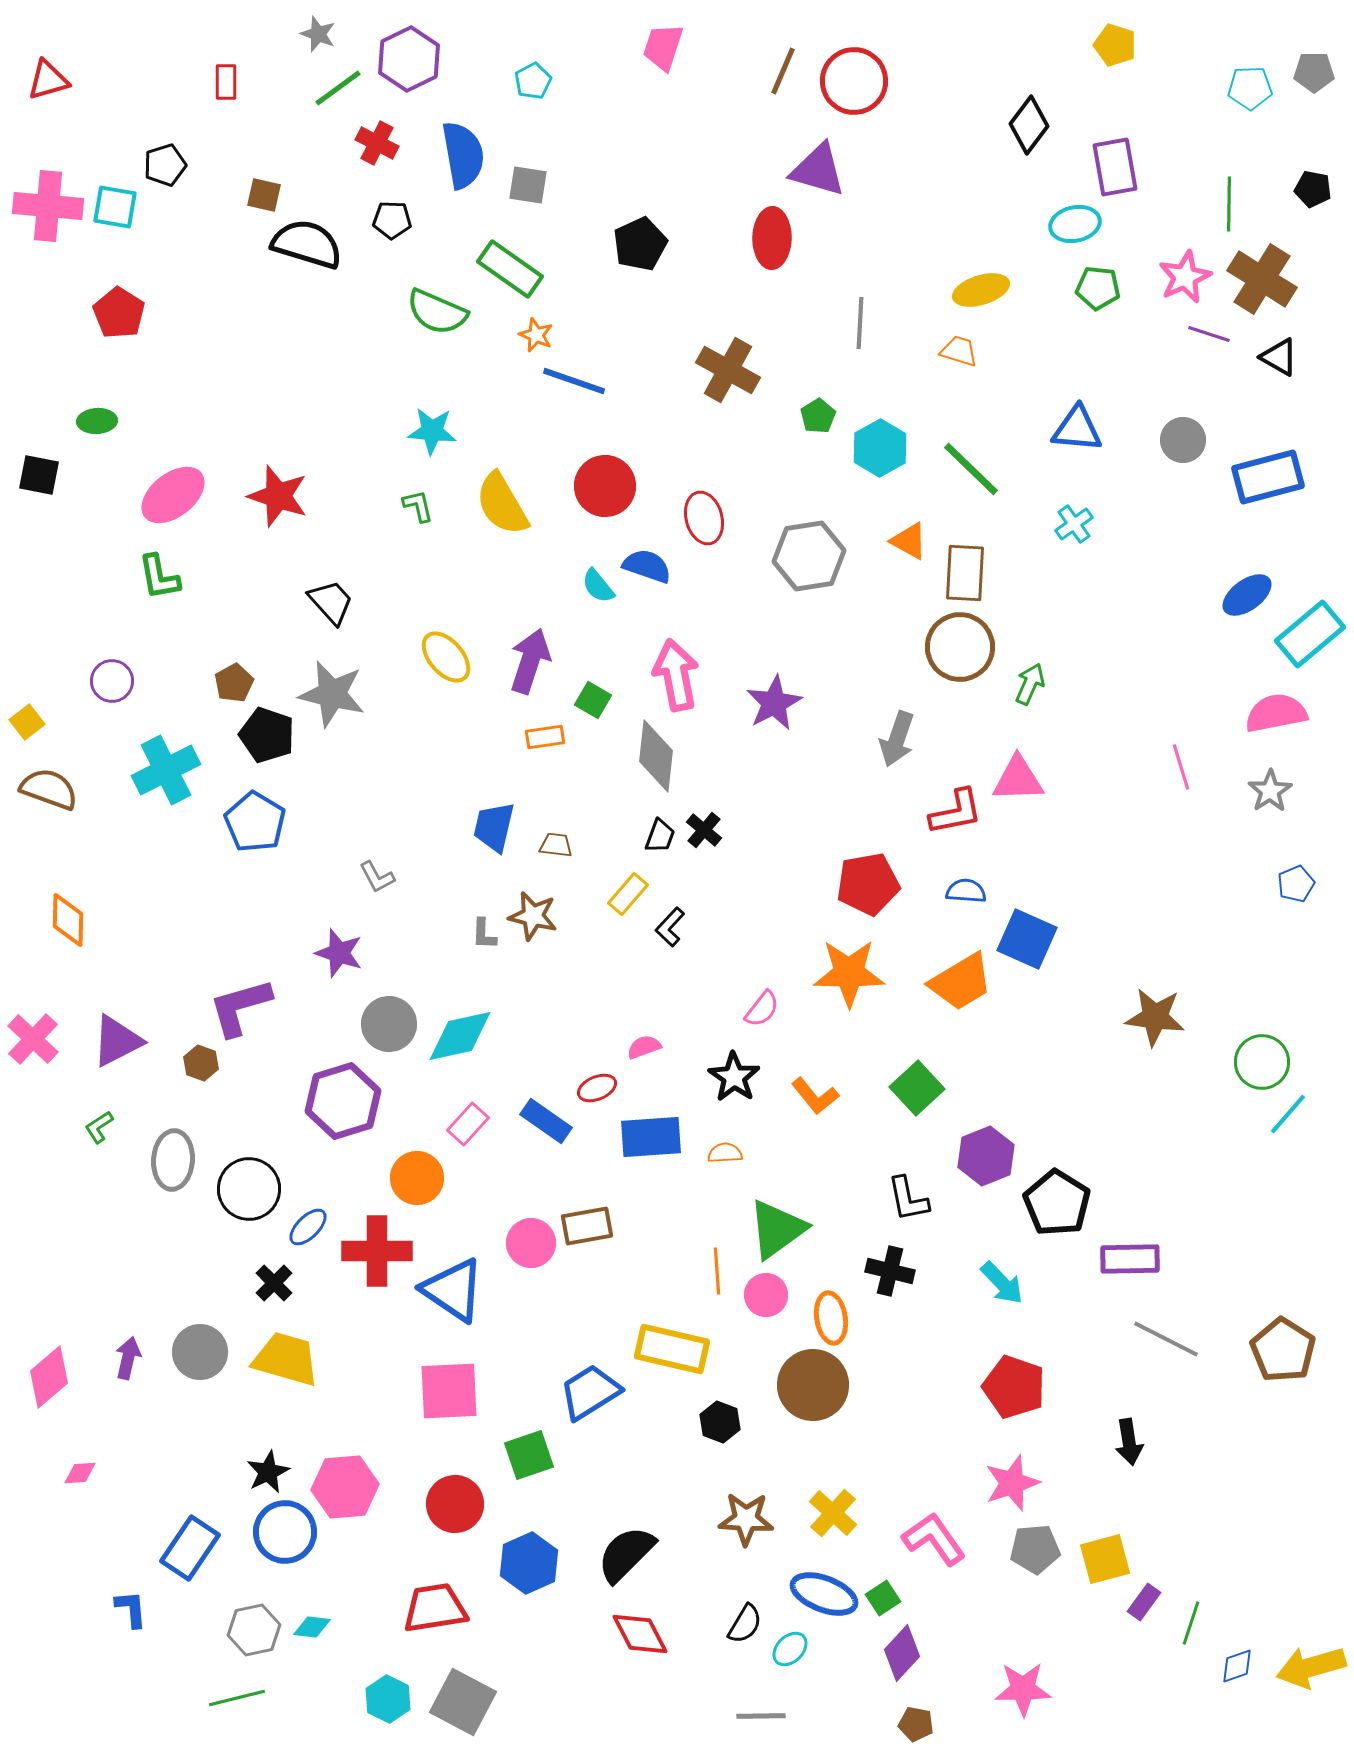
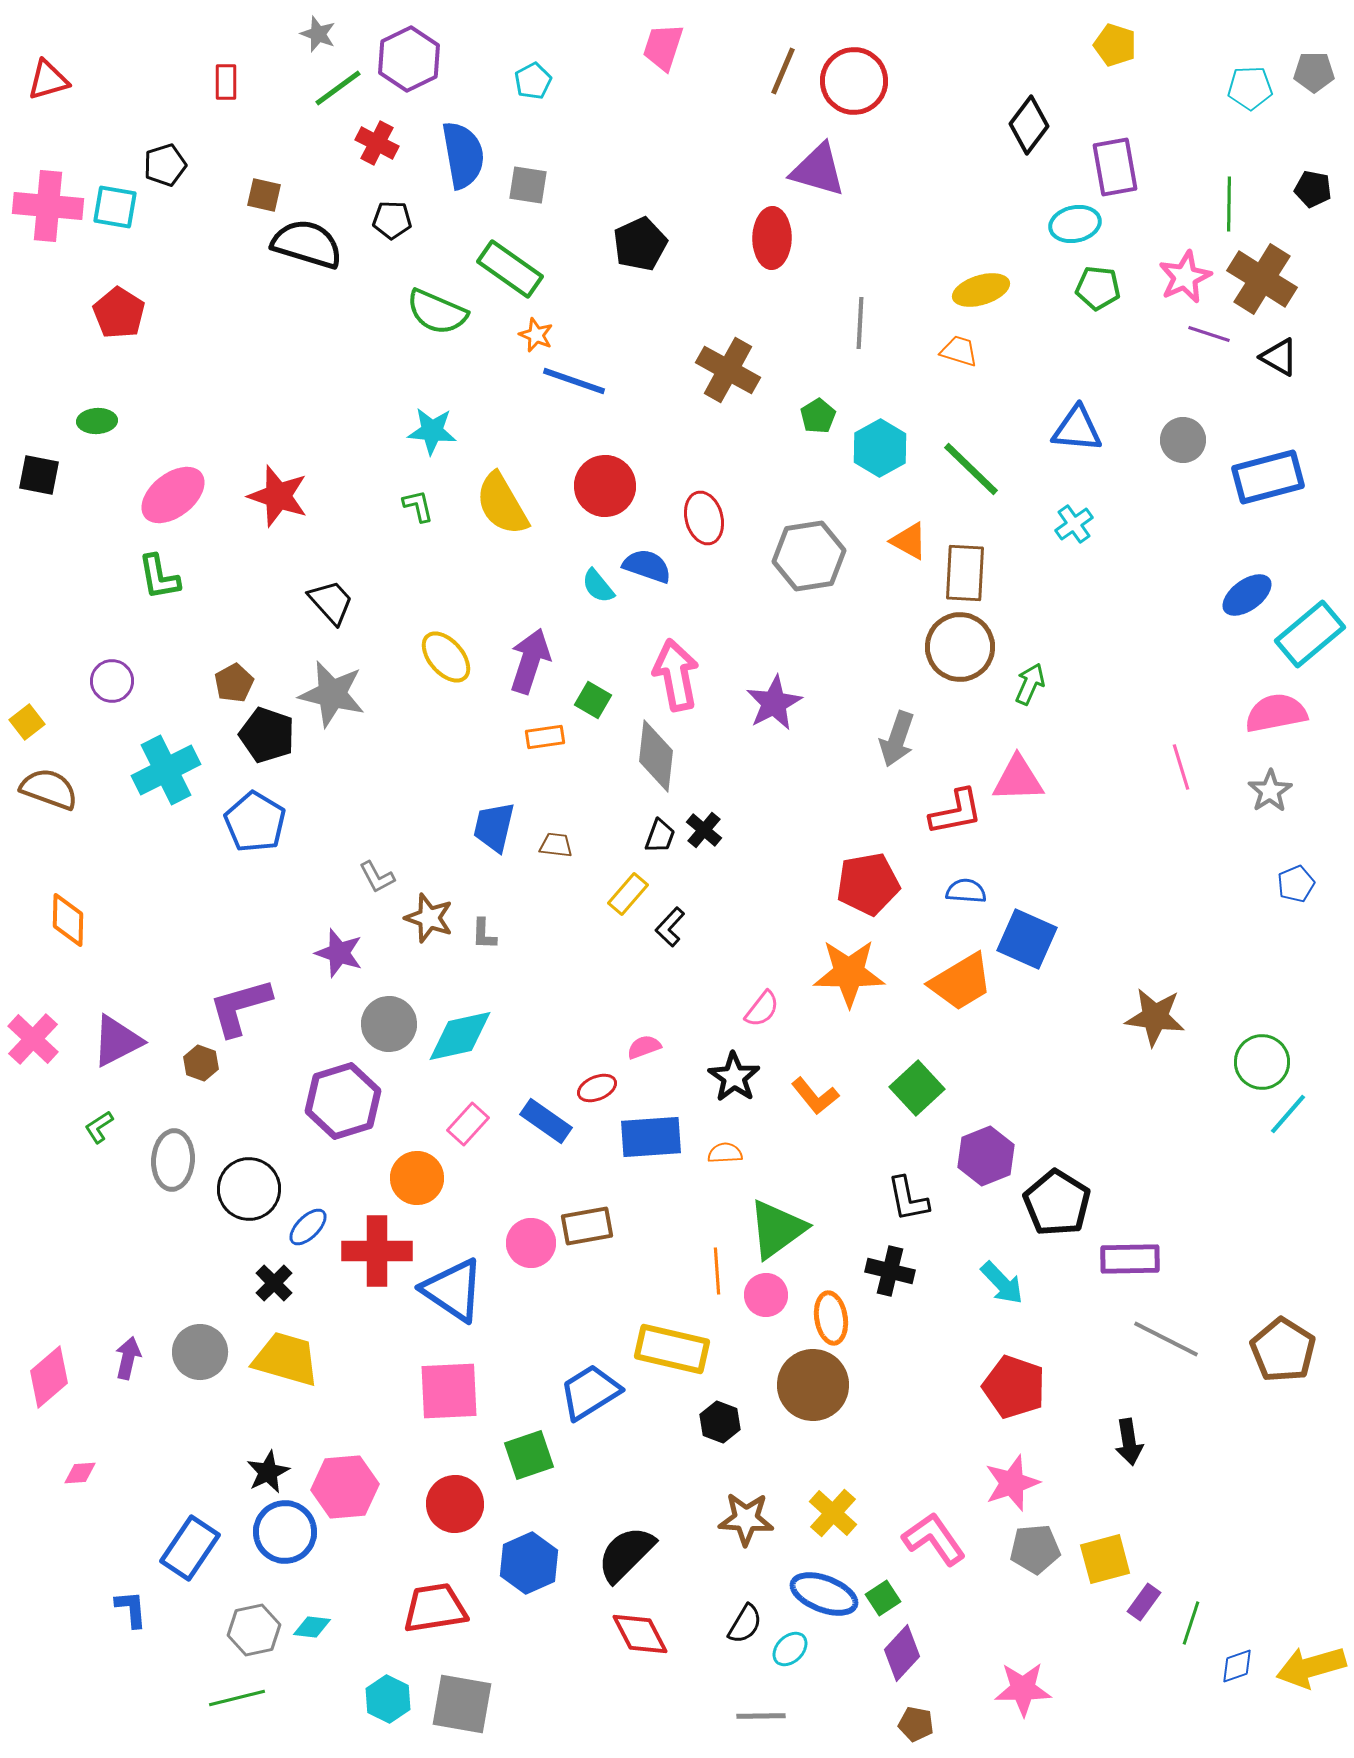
brown star at (533, 916): moved 104 px left, 2 px down; rotated 6 degrees clockwise
gray square at (463, 1702): moved 1 px left, 2 px down; rotated 18 degrees counterclockwise
